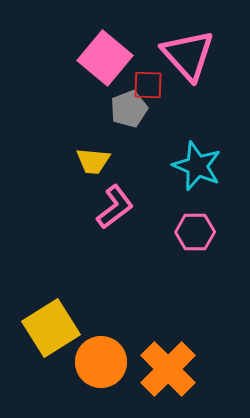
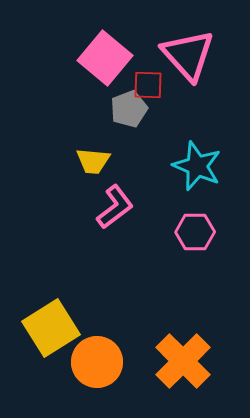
orange circle: moved 4 px left
orange cross: moved 15 px right, 8 px up
